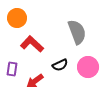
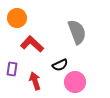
pink circle: moved 13 px left, 15 px down
red arrow: rotated 108 degrees clockwise
